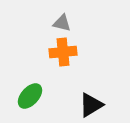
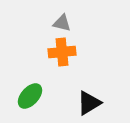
orange cross: moved 1 px left
black triangle: moved 2 px left, 2 px up
